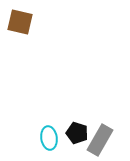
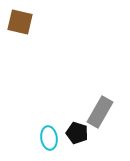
gray rectangle: moved 28 px up
